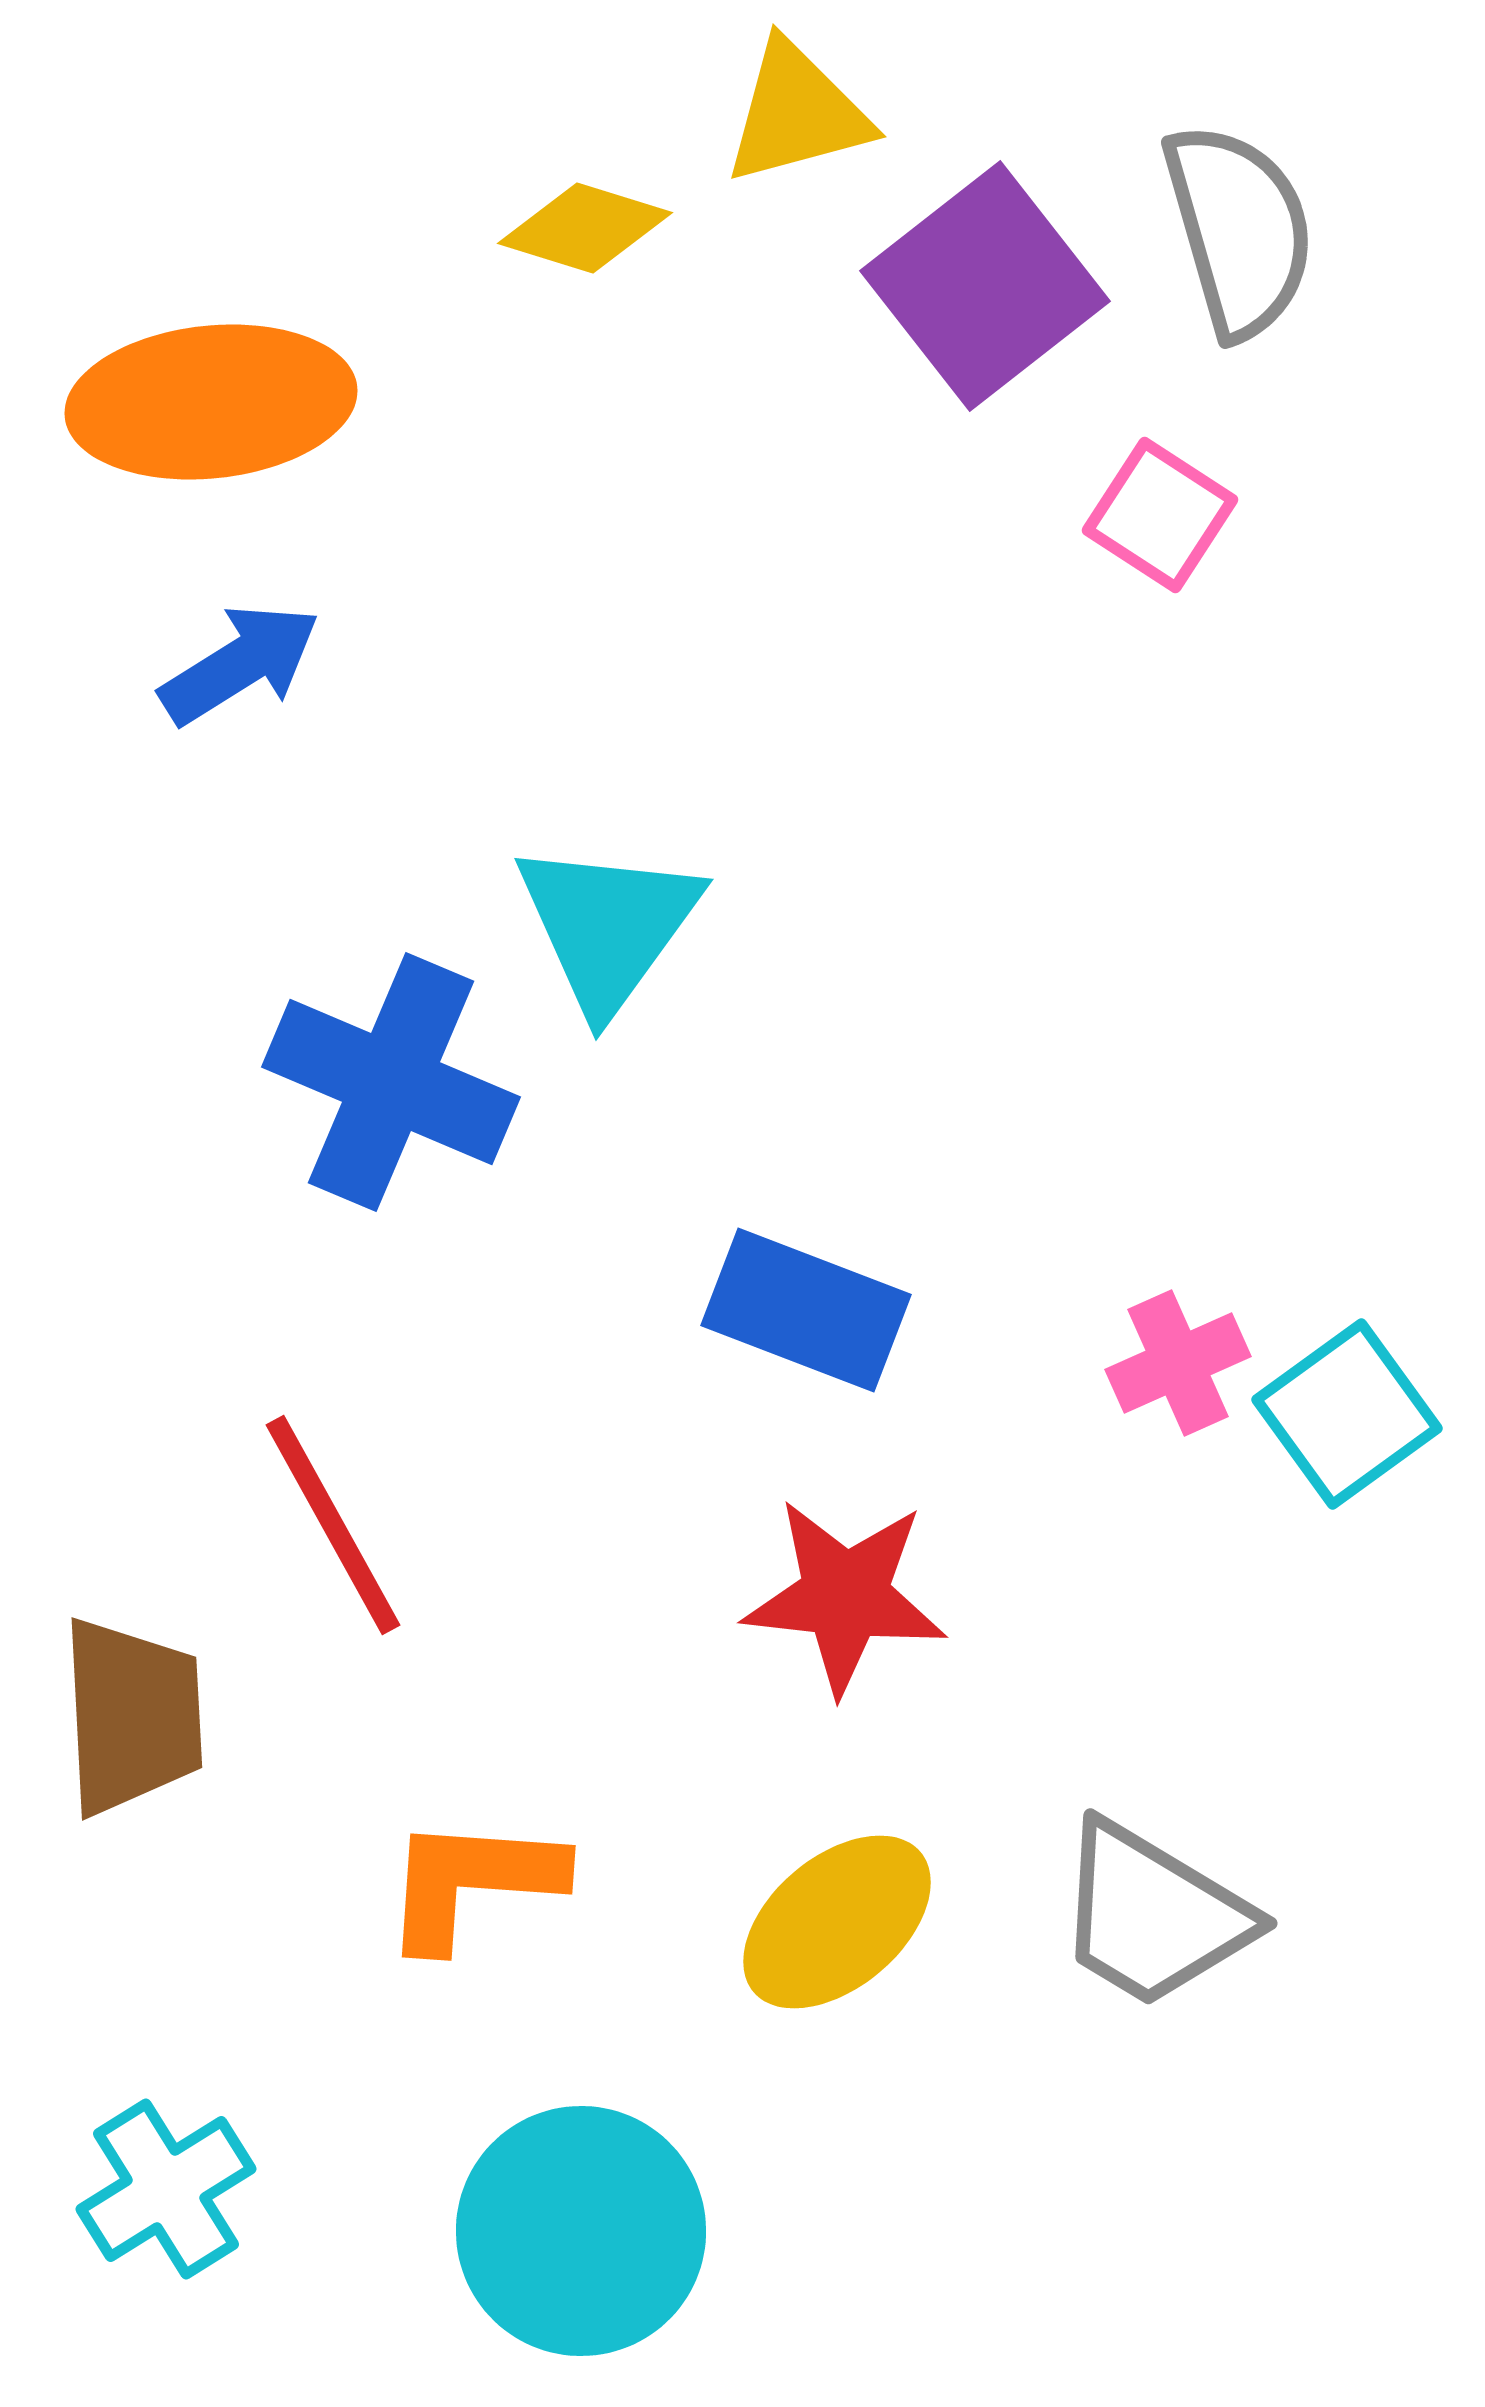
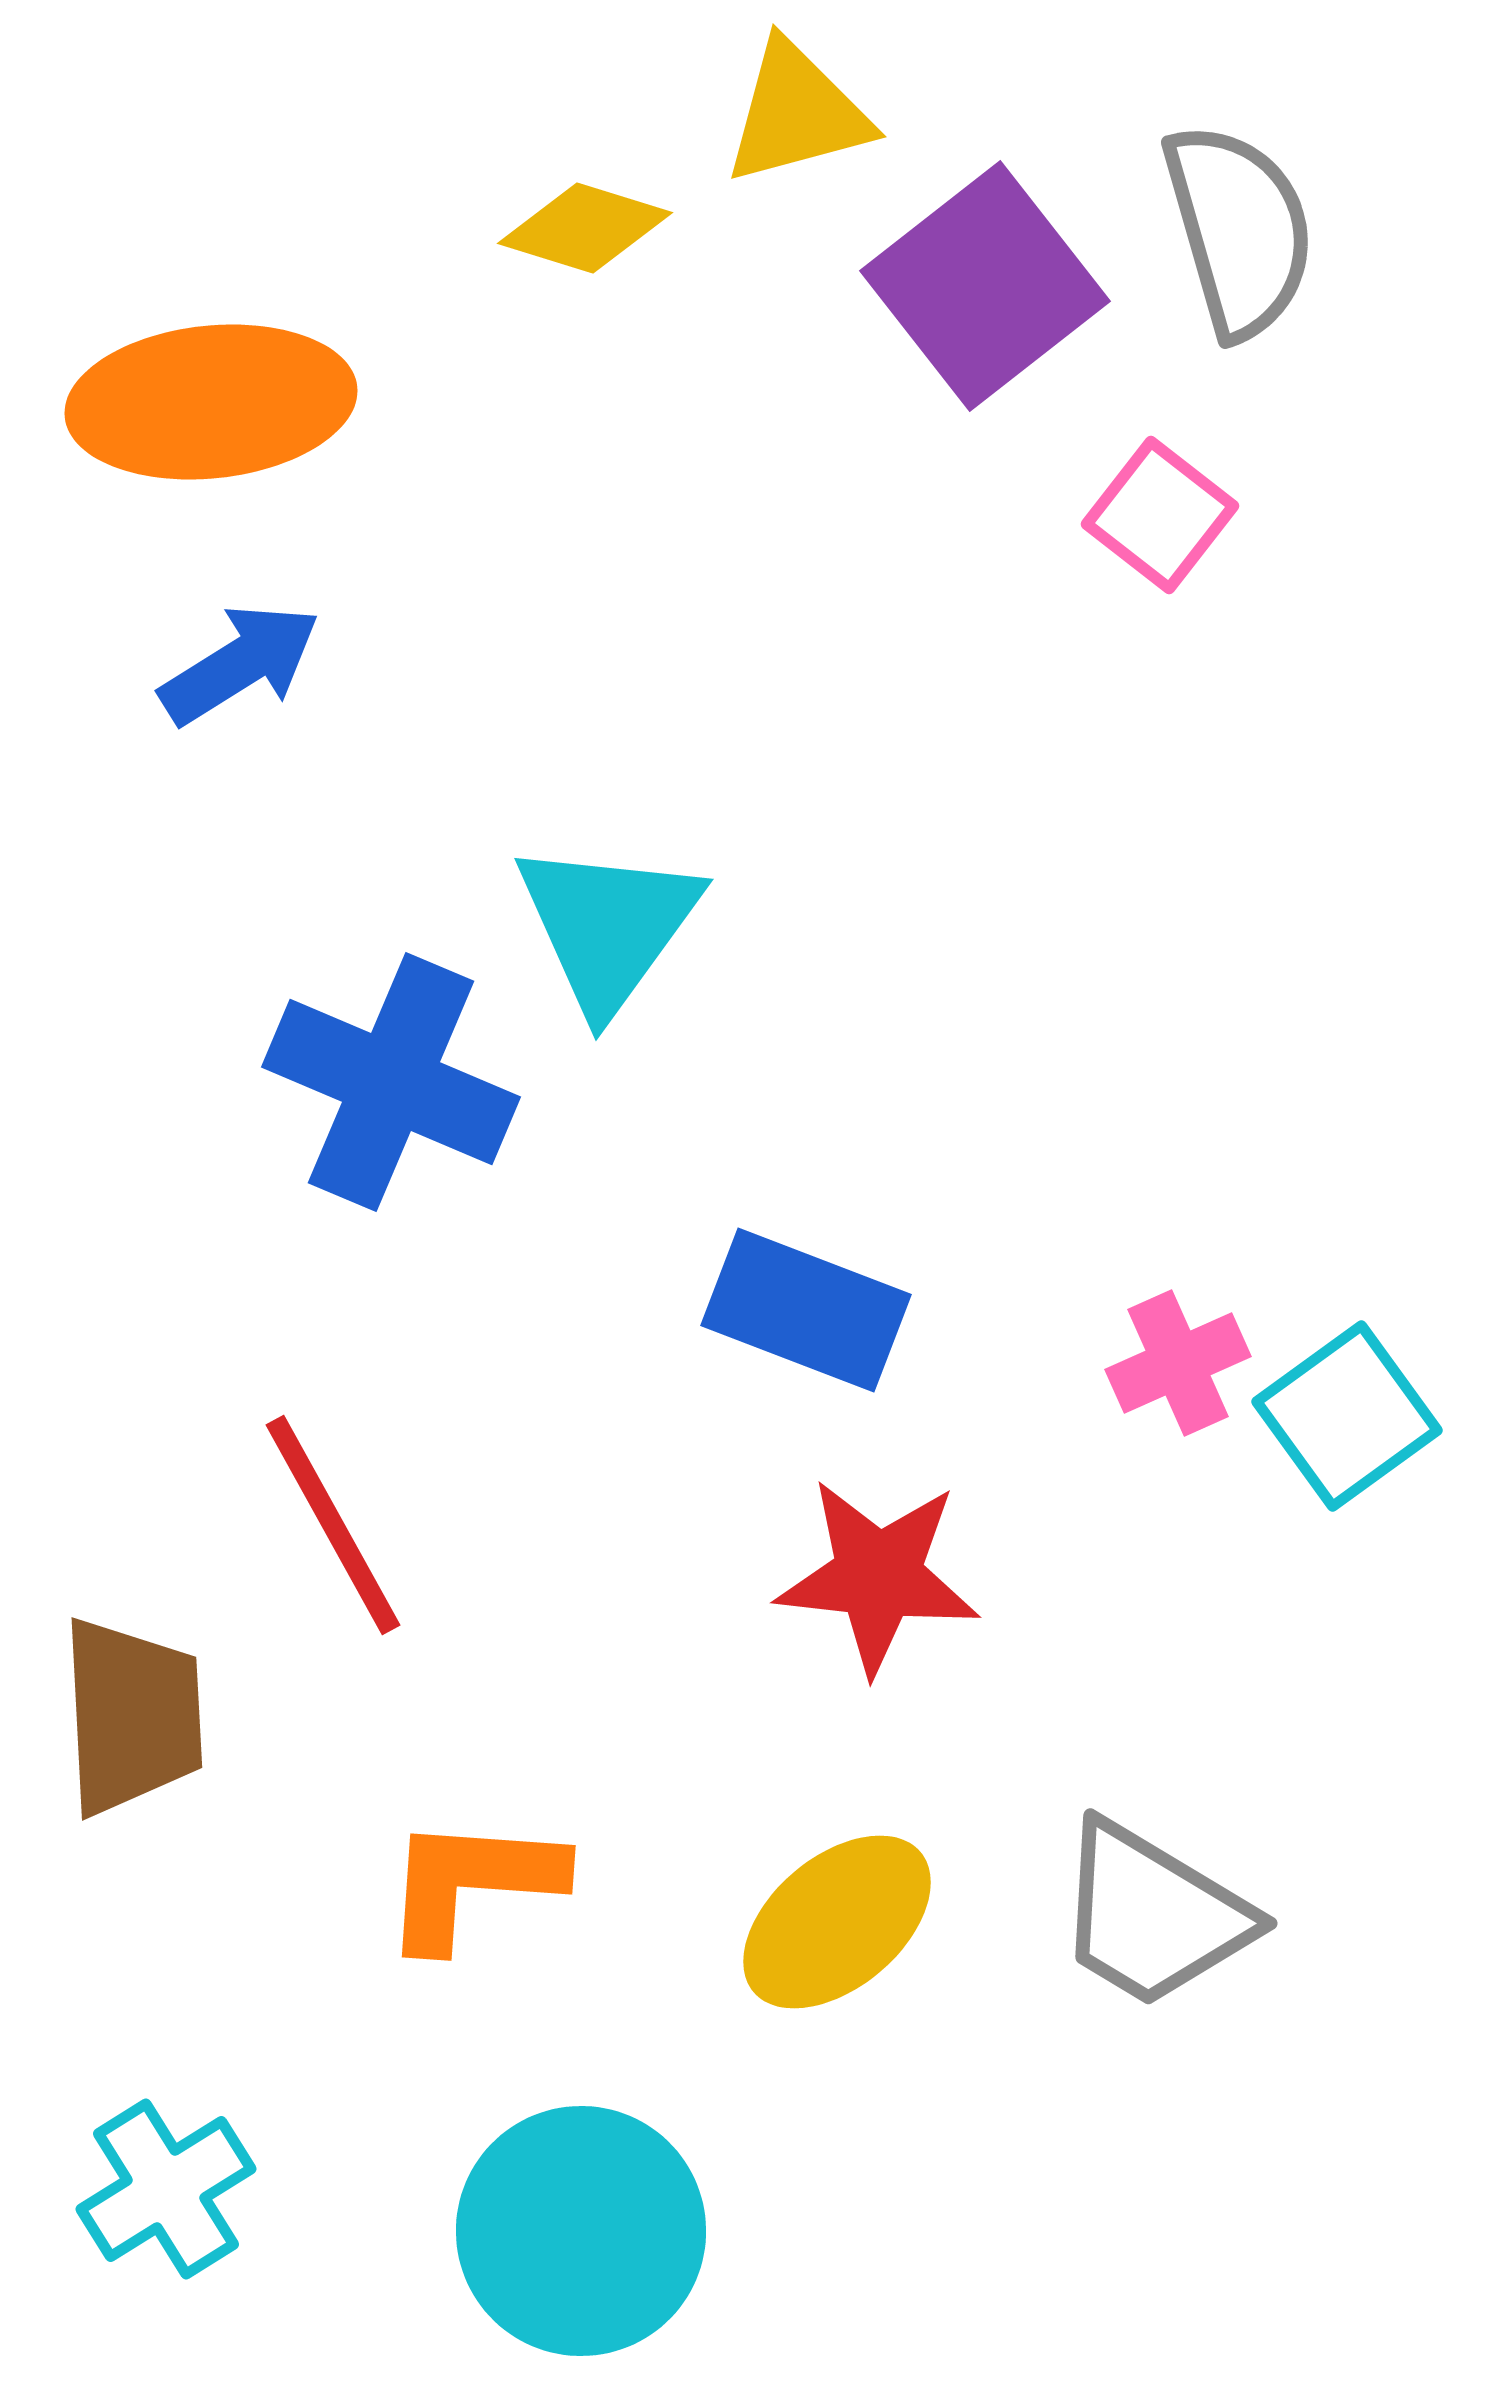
pink square: rotated 5 degrees clockwise
cyan square: moved 2 px down
red star: moved 33 px right, 20 px up
